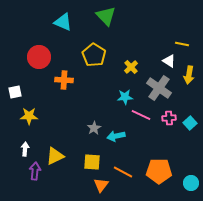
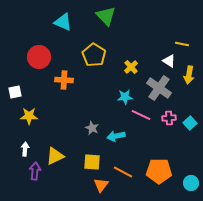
gray star: moved 2 px left; rotated 16 degrees counterclockwise
